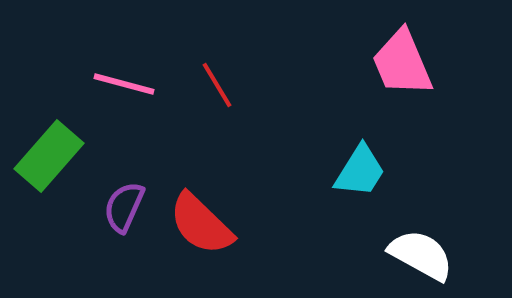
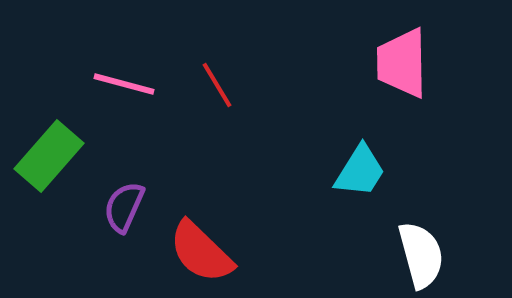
pink trapezoid: rotated 22 degrees clockwise
red semicircle: moved 28 px down
white semicircle: rotated 46 degrees clockwise
